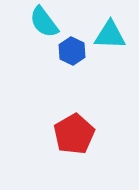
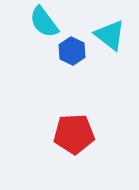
cyan triangle: rotated 36 degrees clockwise
red pentagon: rotated 27 degrees clockwise
